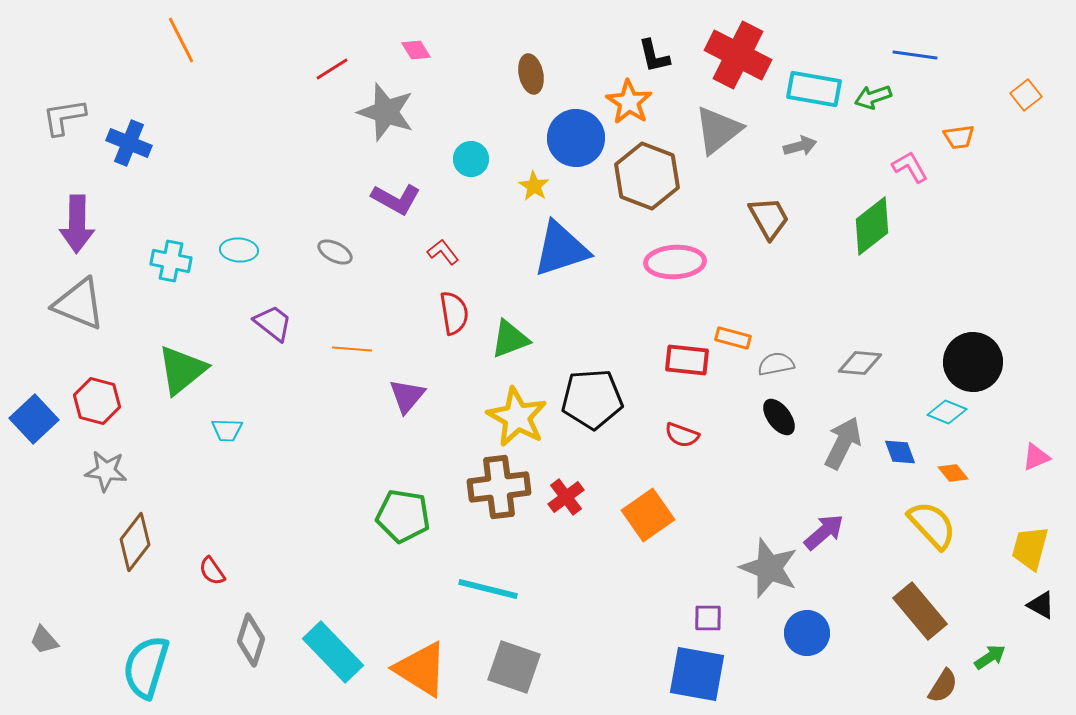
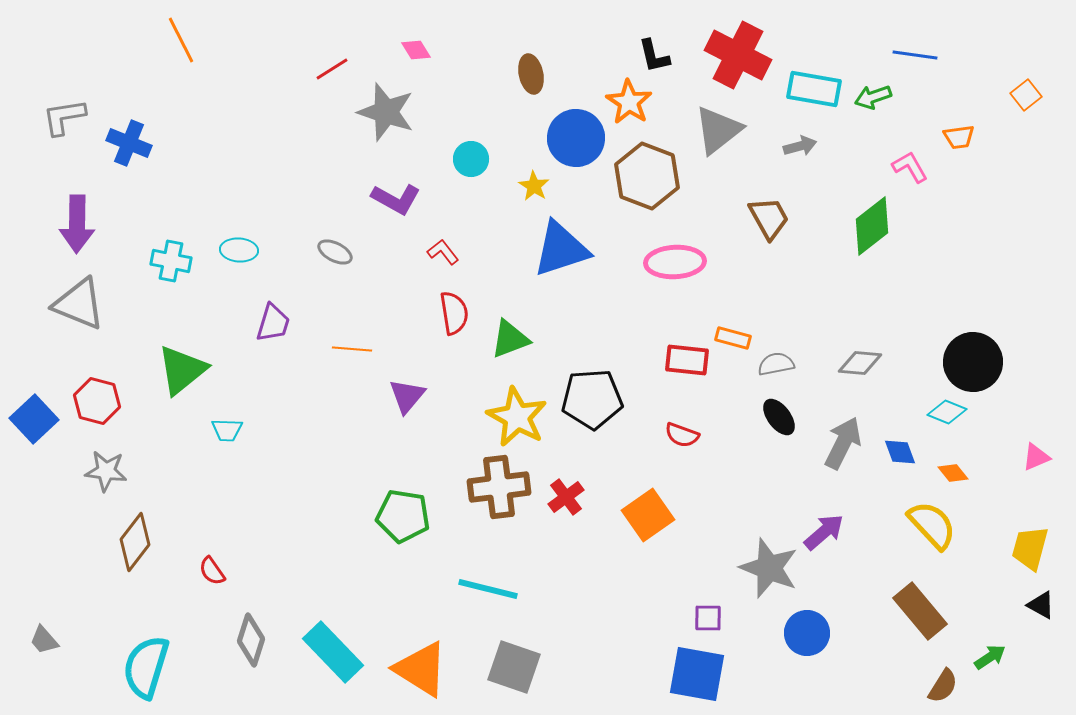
purple trapezoid at (273, 323): rotated 69 degrees clockwise
